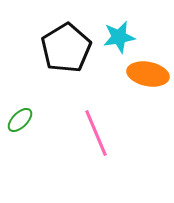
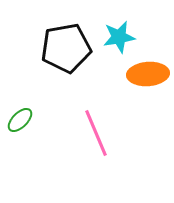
black pentagon: rotated 21 degrees clockwise
orange ellipse: rotated 15 degrees counterclockwise
